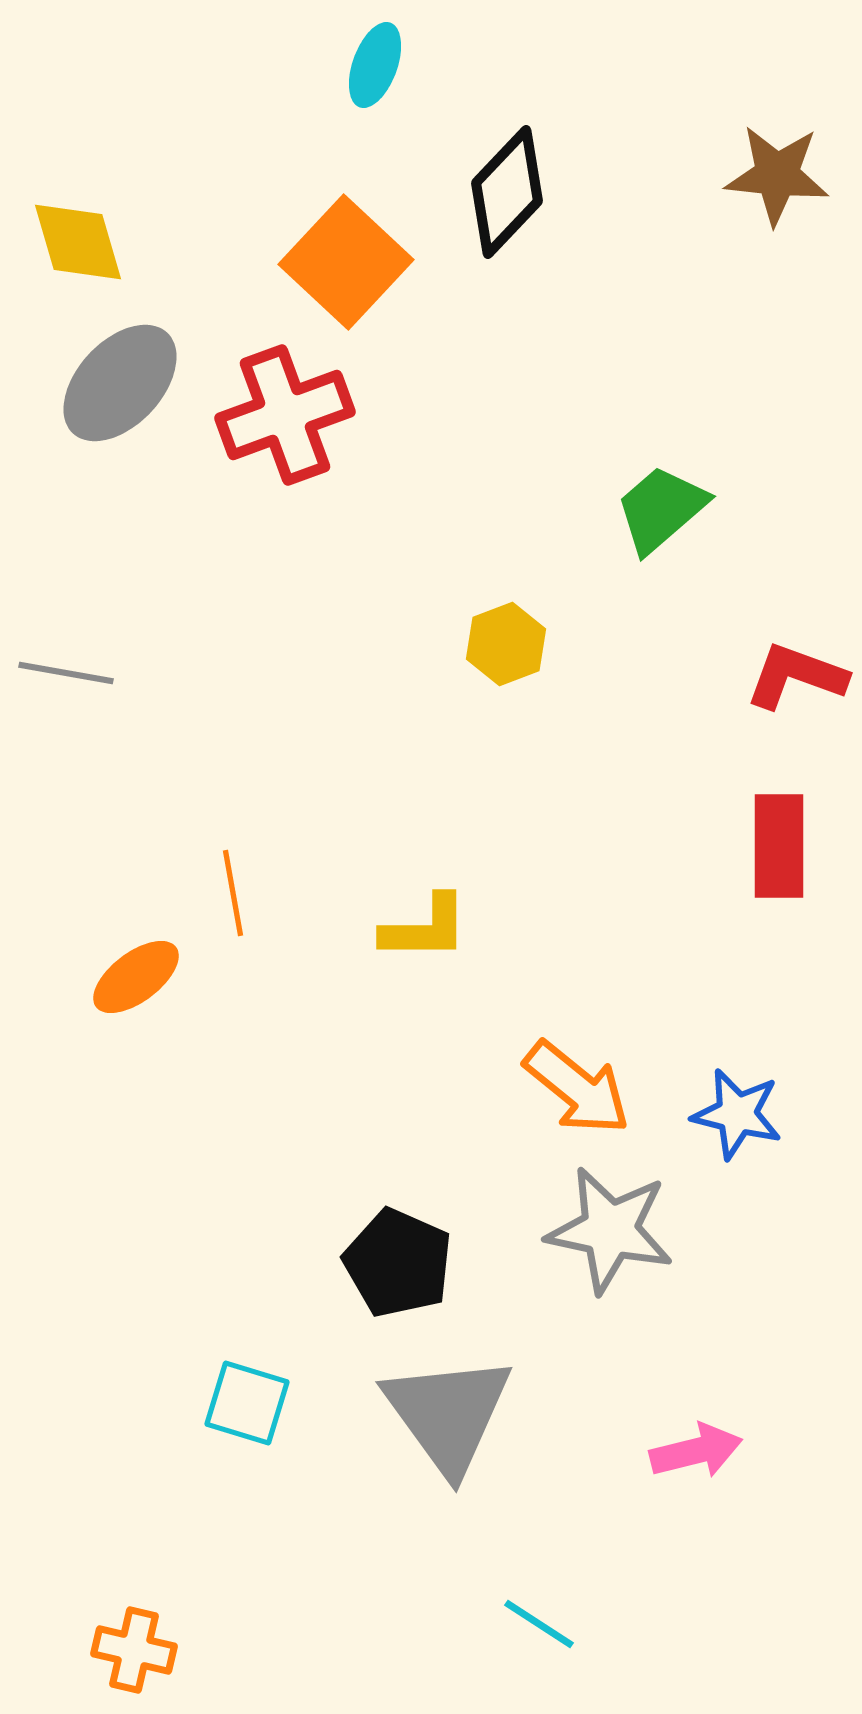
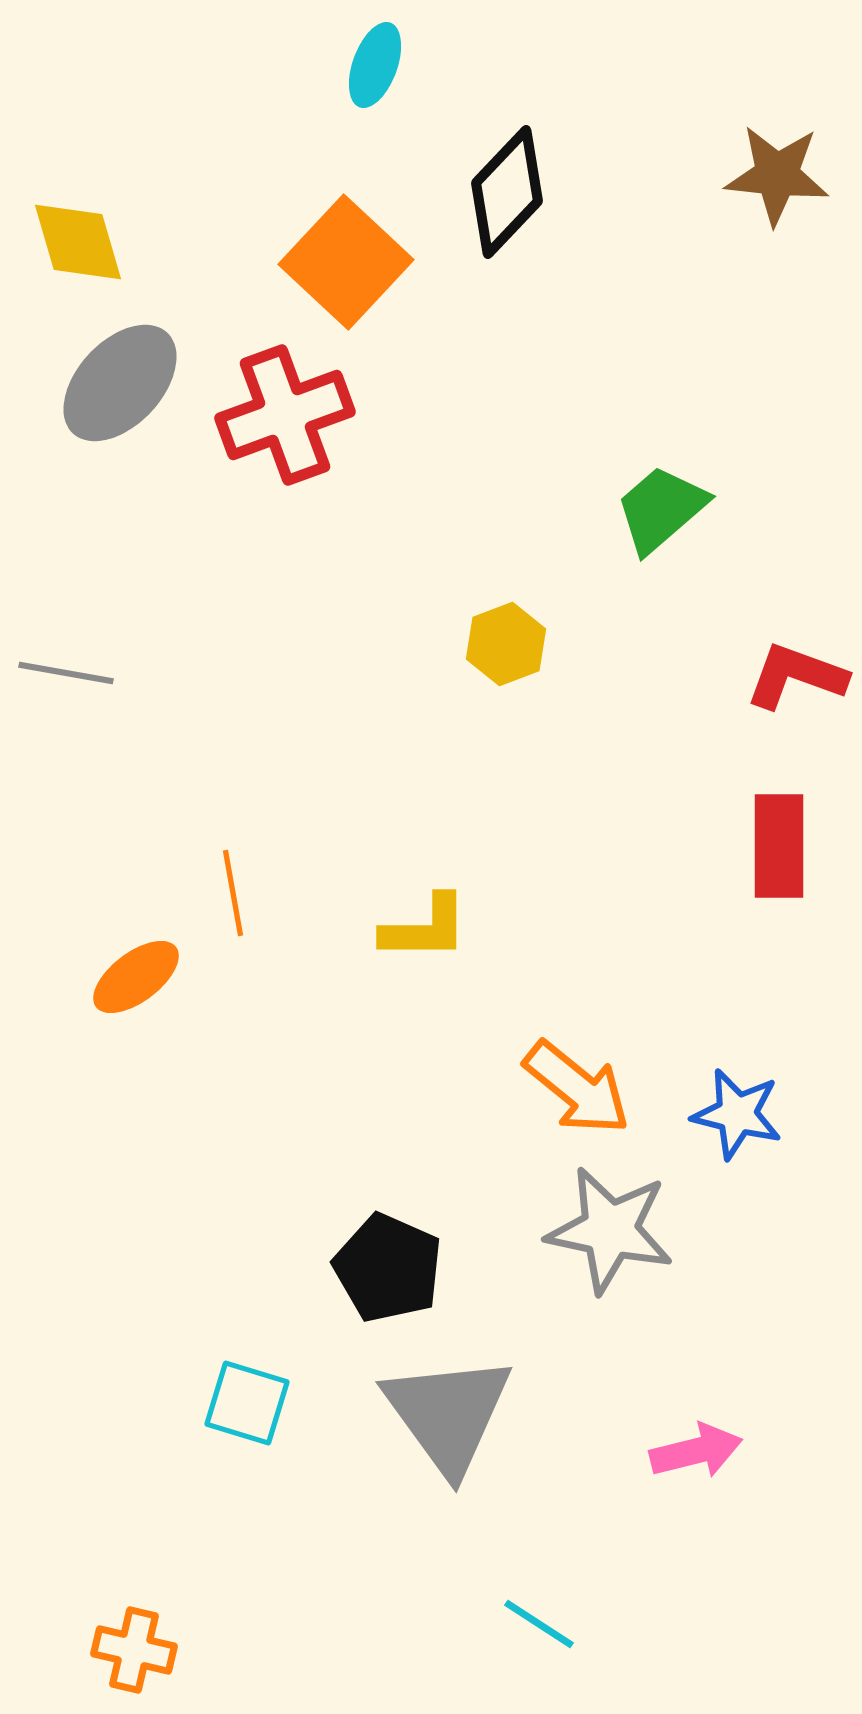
black pentagon: moved 10 px left, 5 px down
